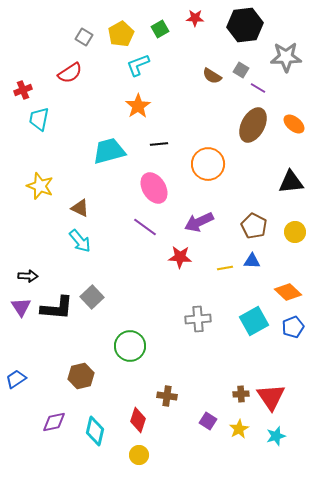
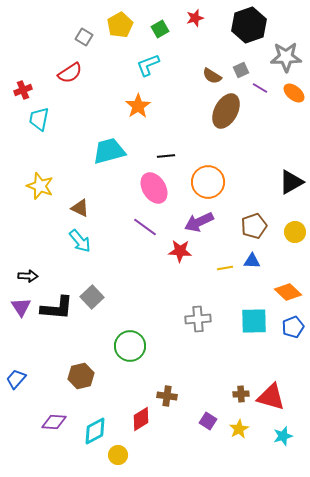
red star at (195, 18): rotated 18 degrees counterclockwise
black hexagon at (245, 25): moved 4 px right; rotated 12 degrees counterclockwise
yellow pentagon at (121, 34): moved 1 px left, 9 px up
cyan L-shape at (138, 65): moved 10 px right
gray square at (241, 70): rotated 35 degrees clockwise
purple line at (258, 88): moved 2 px right
orange ellipse at (294, 124): moved 31 px up
brown ellipse at (253, 125): moved 27 px left, 14 px up
black line at (159, 144): moved 7 px right, 12 px down
orange circle at (208, 164): moved 18 px down
black triangle at (291, 182): rotated 24 degrees counterclockwise
brown pentagon at (254, 226): rotated 25 degrees clockwise
red star at (180, 257): moved 6 px up
cyan square at (254, 321): rotated 28 degrees clockwise
blue trapezoid at (16, 379): rotated 15 degrees counterclockwise
red triangle at (271, 397): rotated 40 degrees counterclockwise
red diamond at (138, 420): moved 3 px right, 1 px up; rotated 40 degrees clockwise
purple diamond at (54, 422): rotated 15 degrees clockwise
cyan diamond at (95, 431): rotated 48 degrees clockwise
cyan star at (276, 436): moved 7 px right
yellow circle at (139, 455): moved 21 px left
